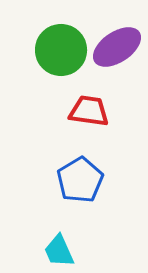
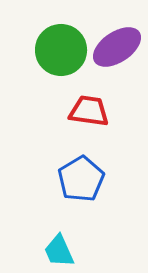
blue pentagon: moved 1 px right, 1 px up
